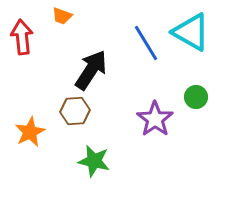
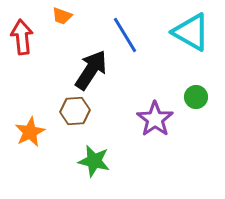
blue line: moved 21 px left, 8 px up
